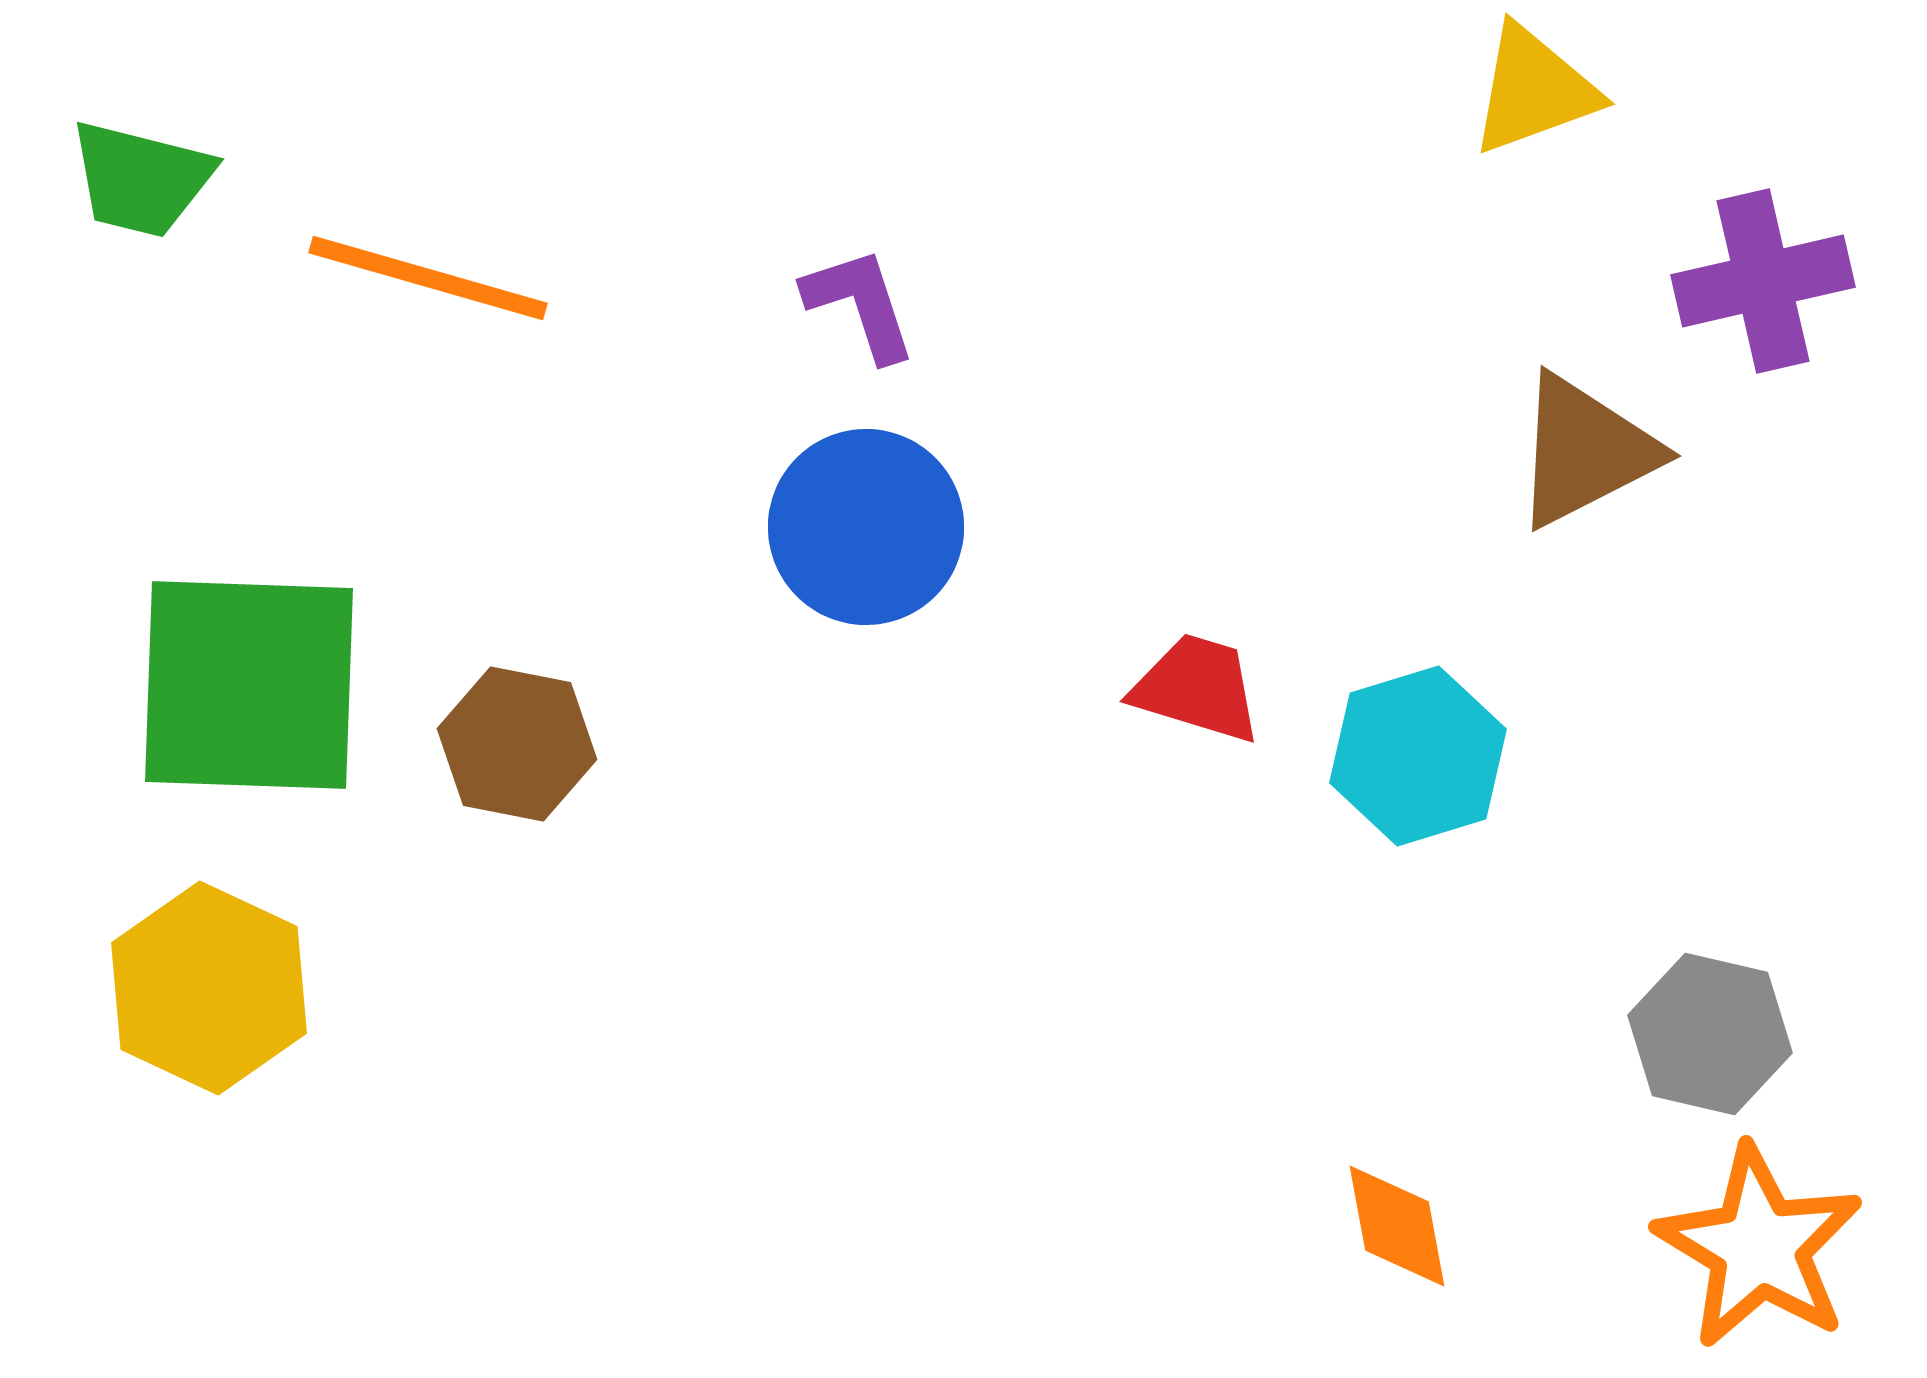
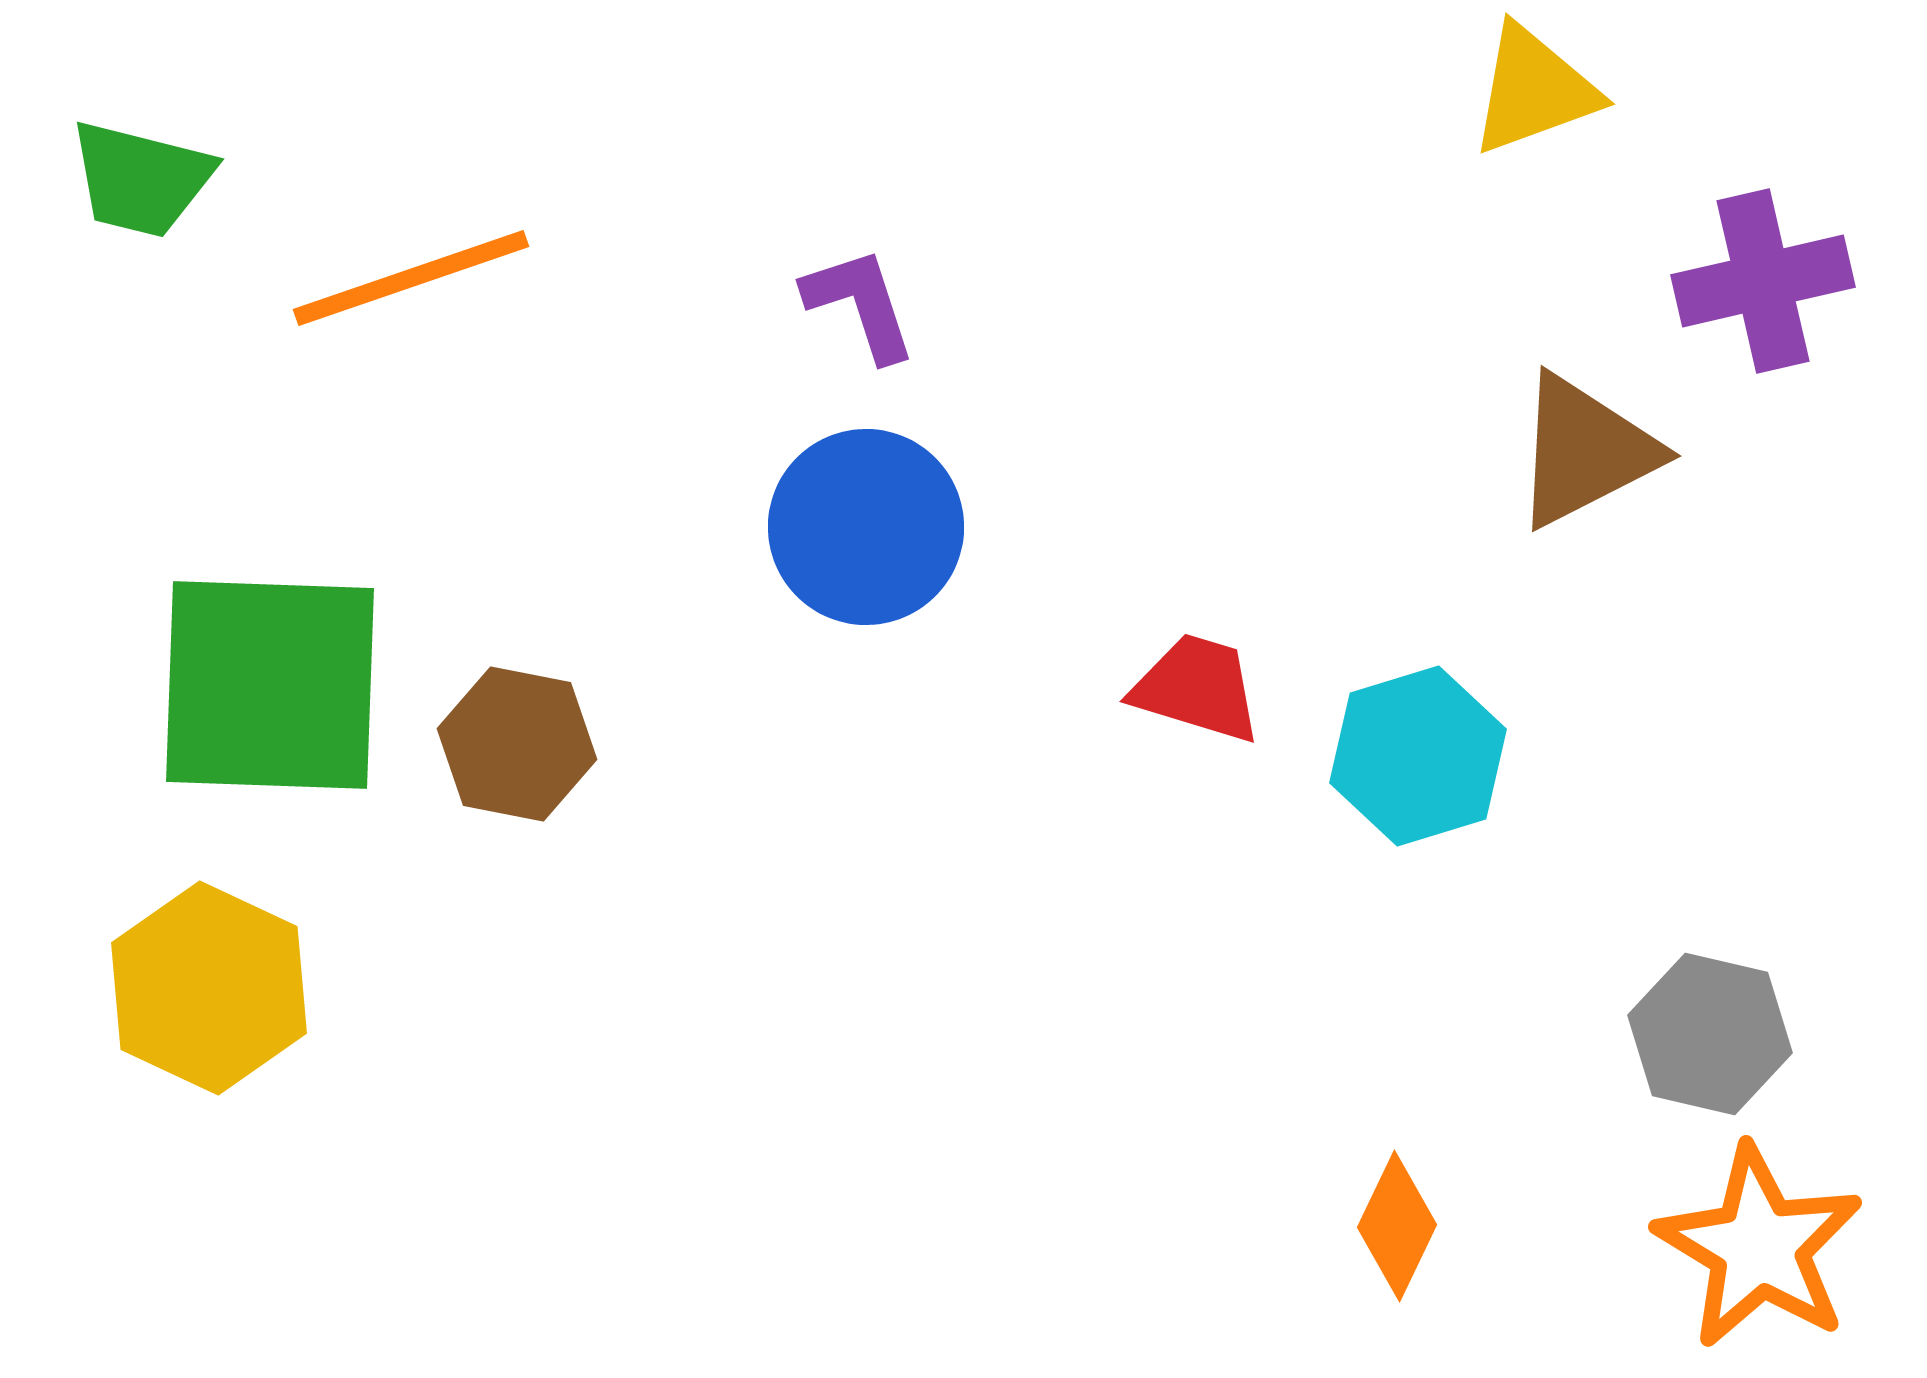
orange line: moved 17 px left; rotated 35 degrees counterclockwise
green square: moved 21 px right
orange diamond: rotated 36 degrees clockwise
